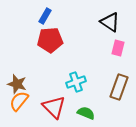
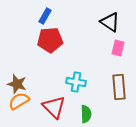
cyan cross: rotated 30 degrees clockwise
brown rectangle: rotated 25 degrees counterclockwise
orange semicircle: rotated 20 degrees clockwise
green semicircle: moved 1 px down; rotated 66 degrees clockwise
